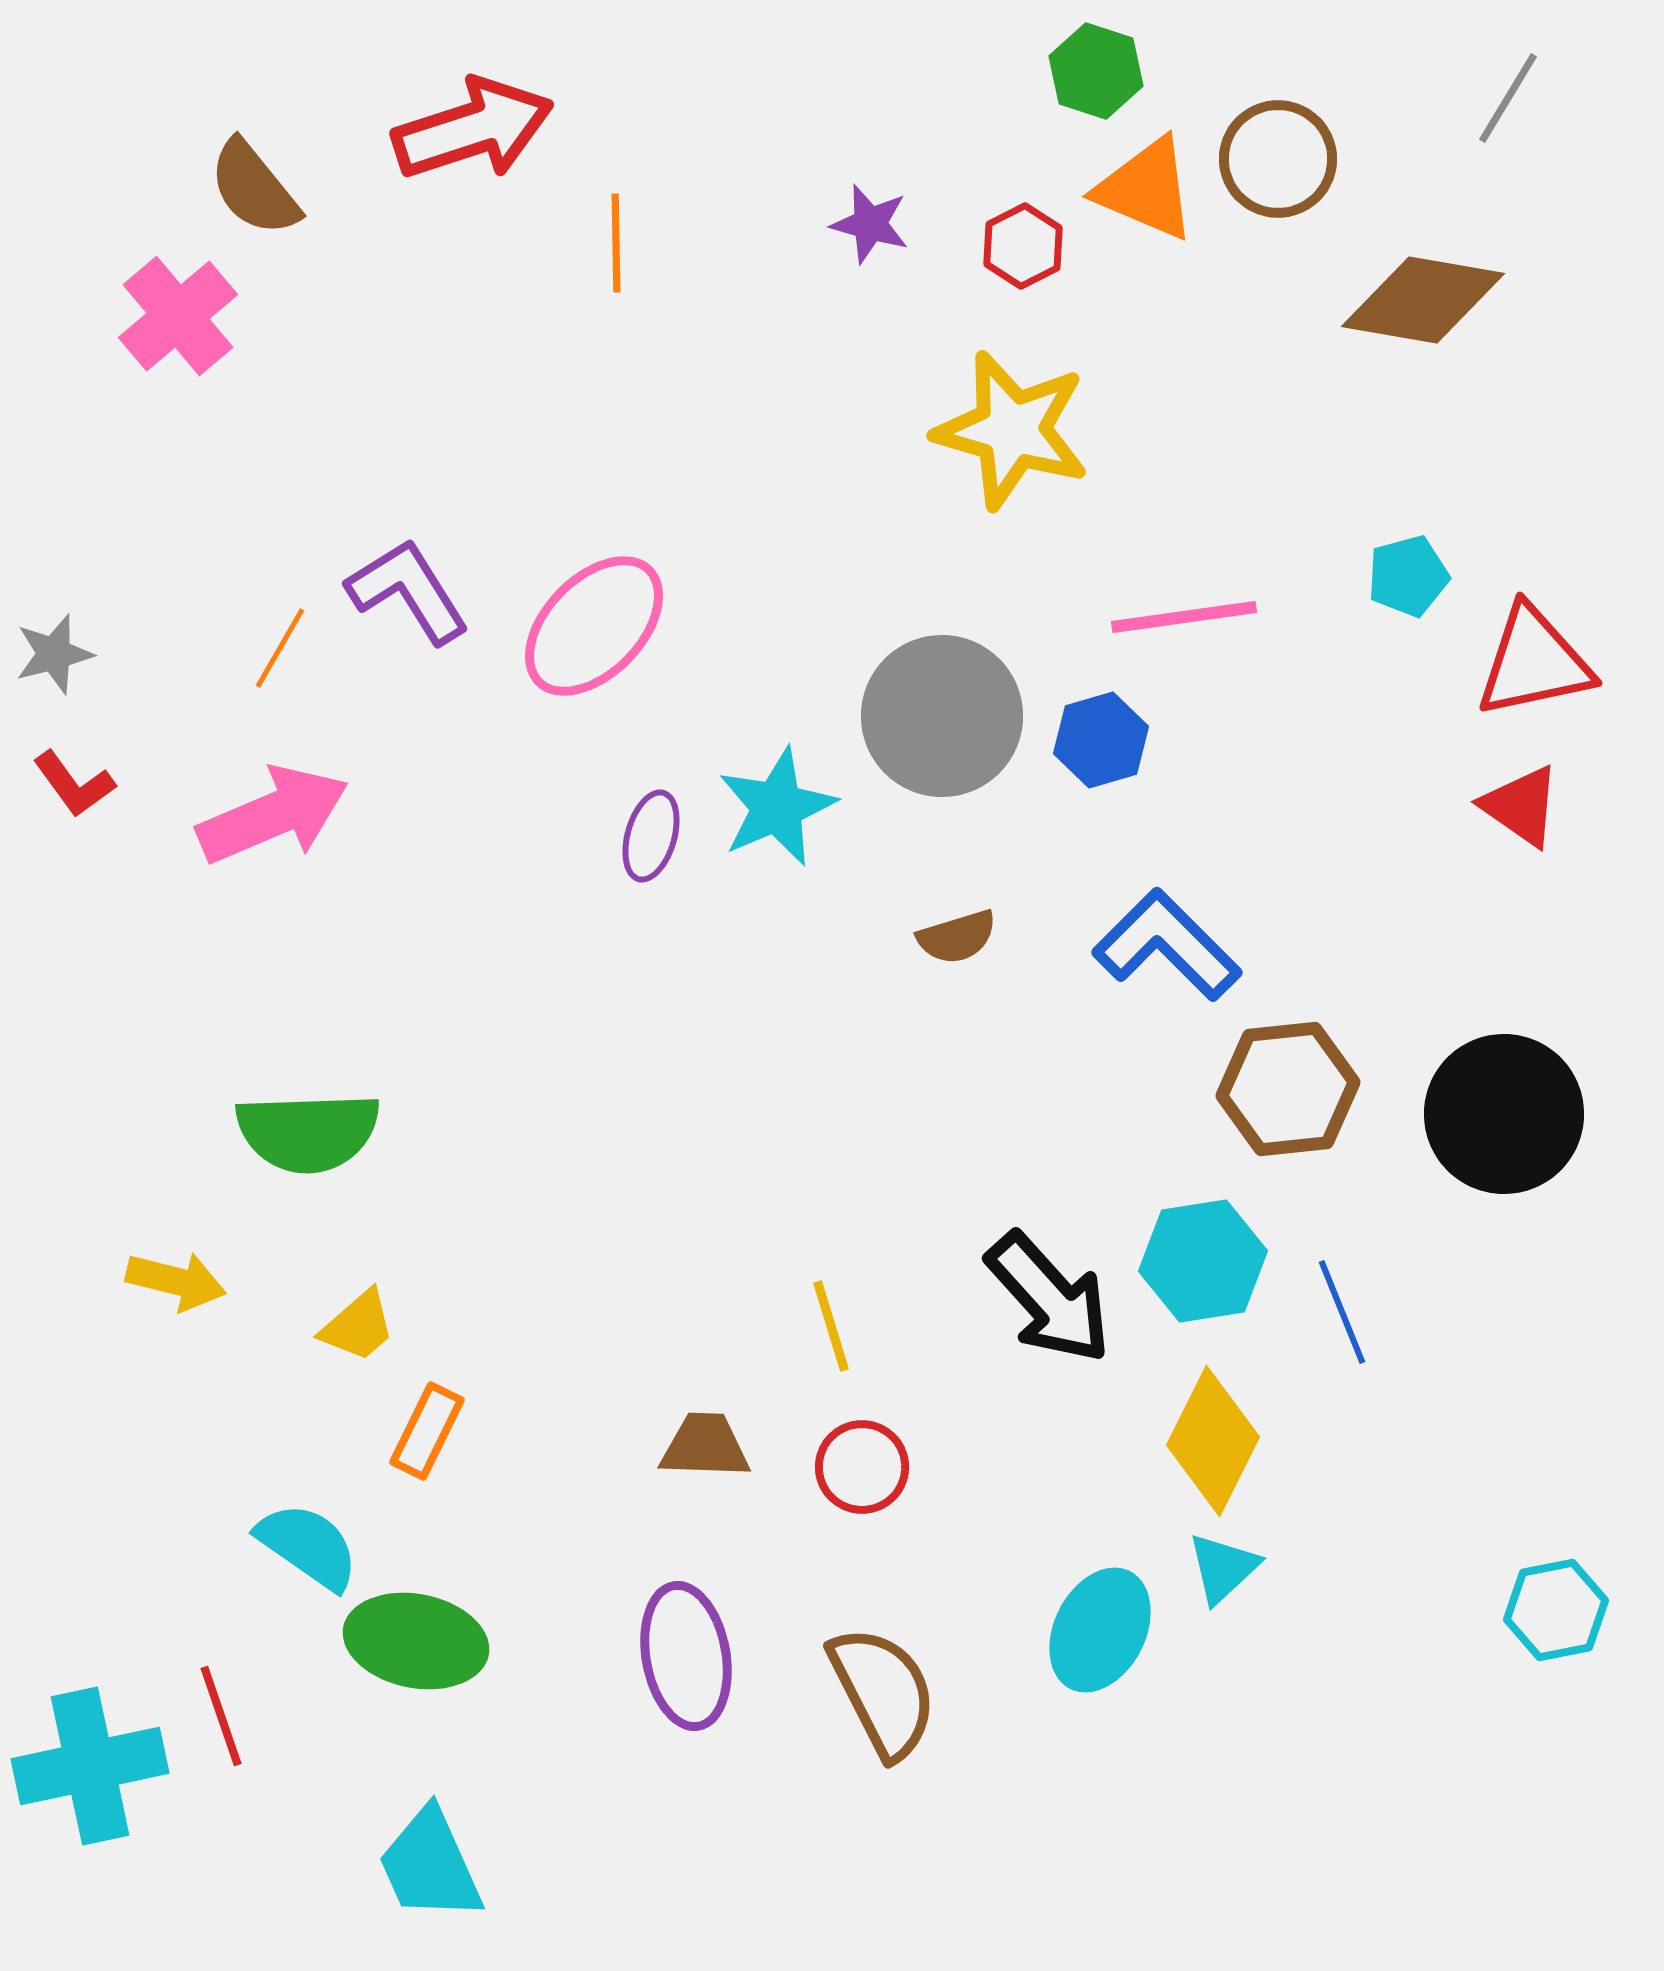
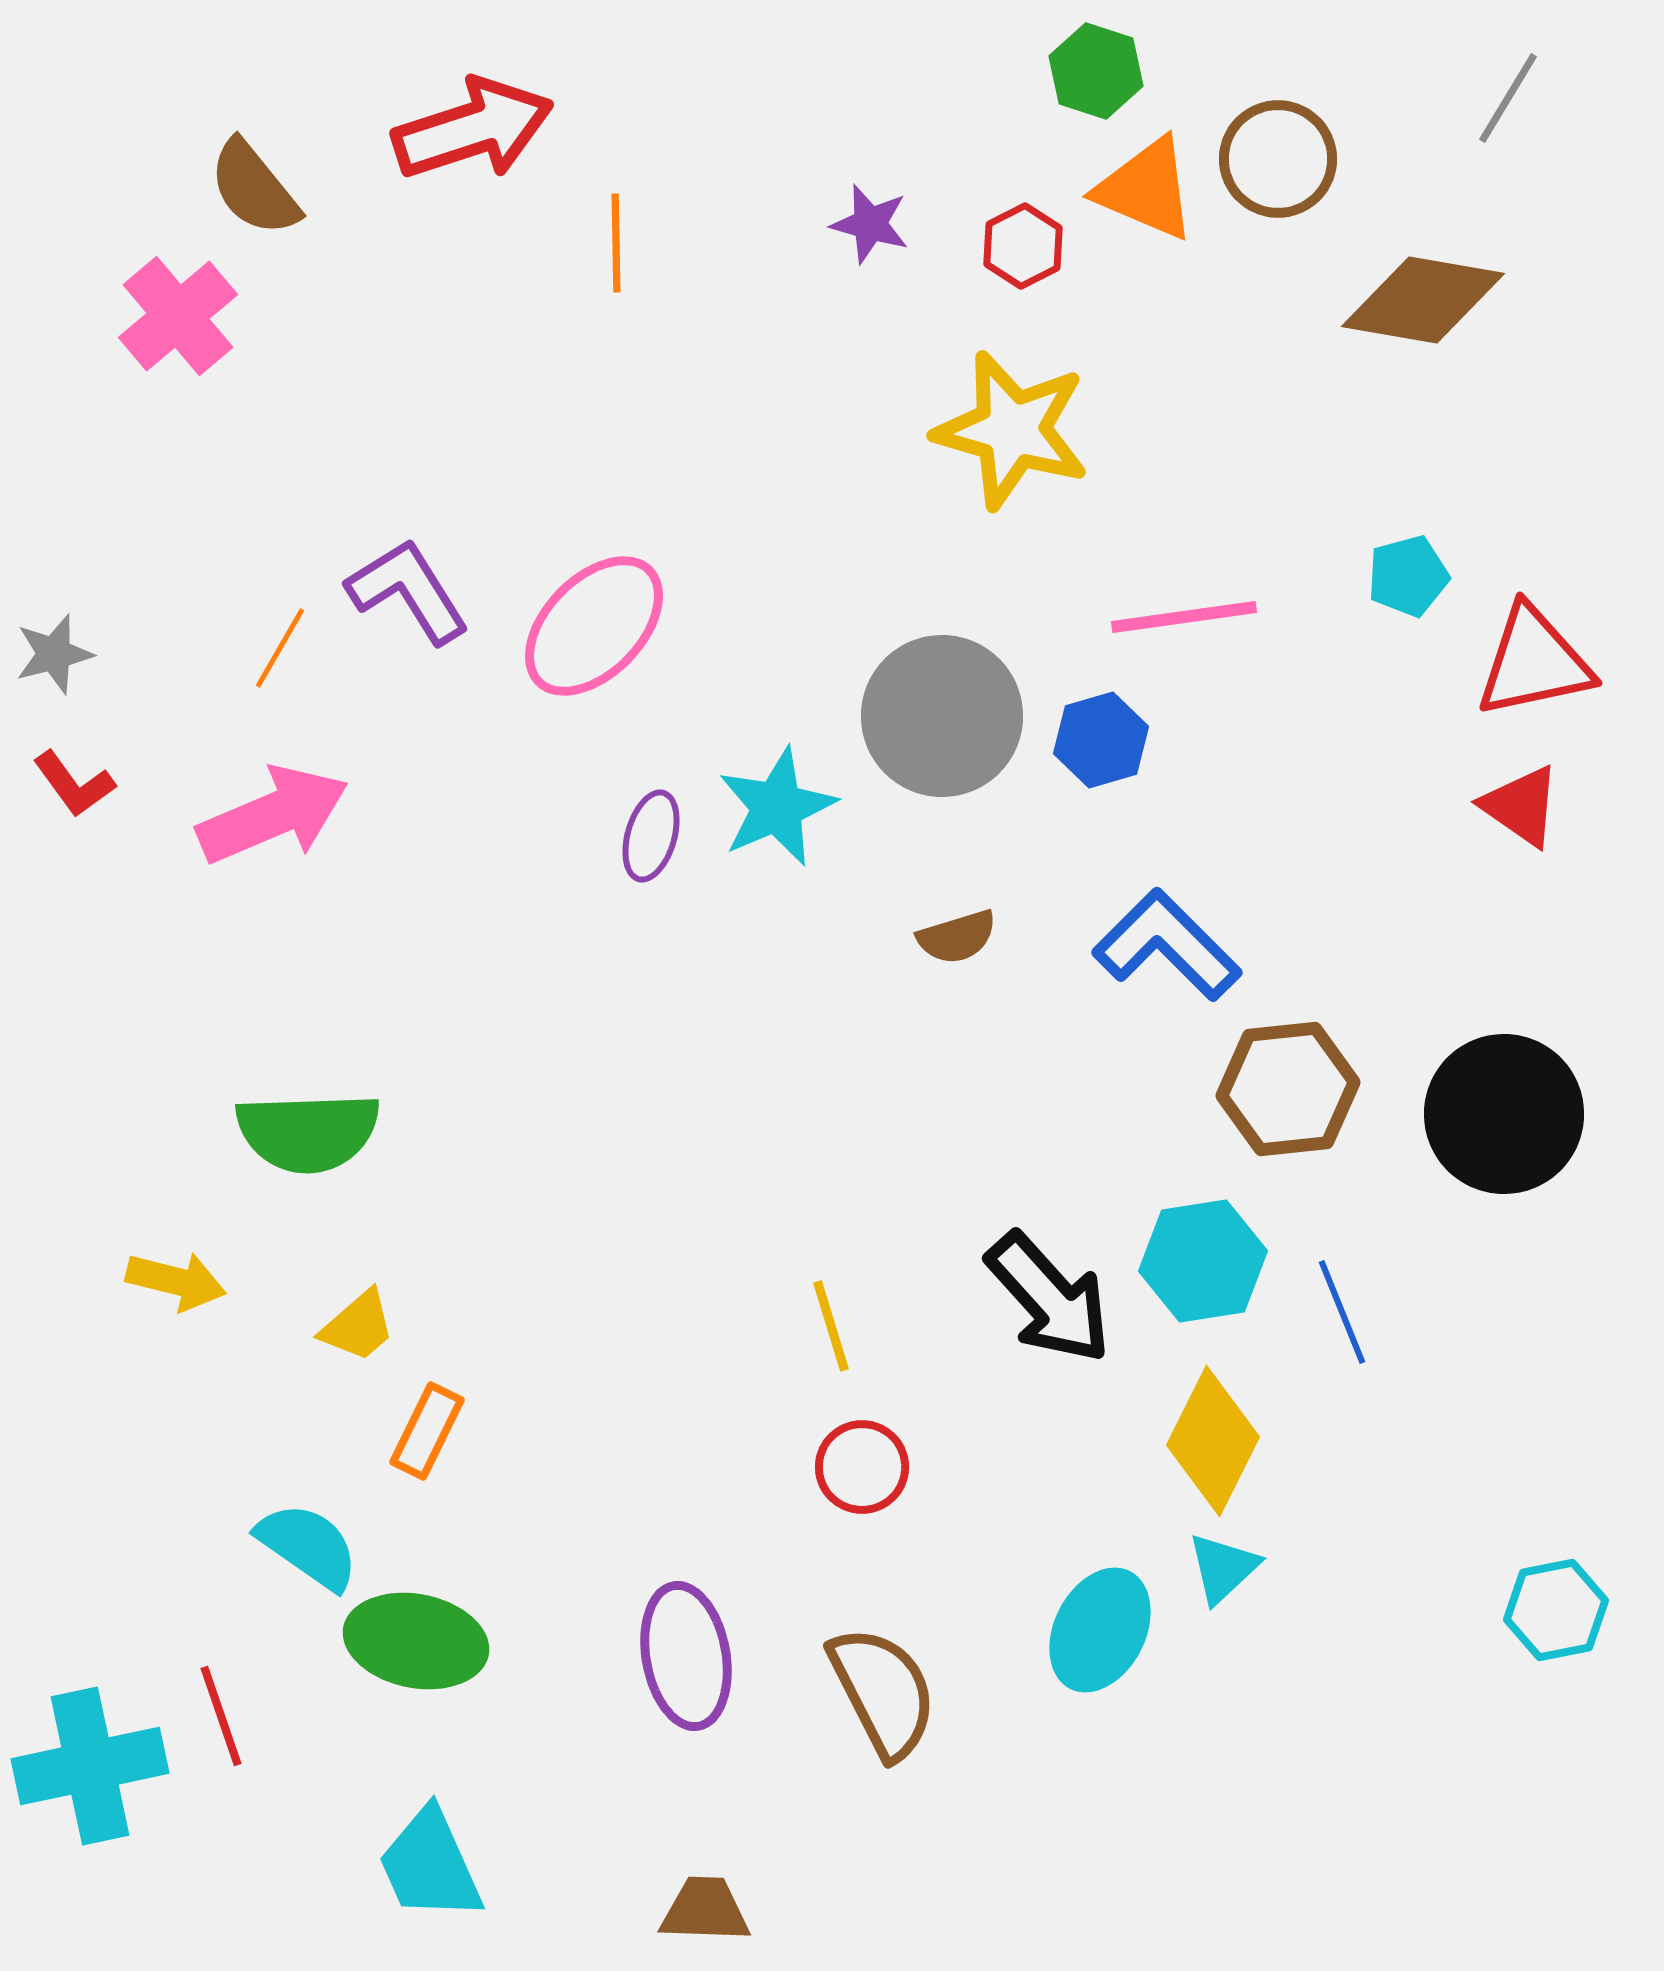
brown trapezoid at (705, 1446): moved 464 px down
